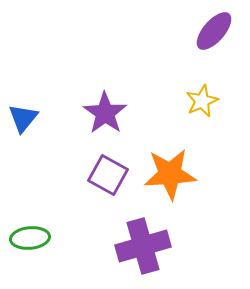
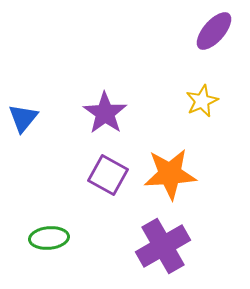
green ellipse: moved 19 px right
purple cross: moved 20 px right; rotated 14 degrees counterclockwise
